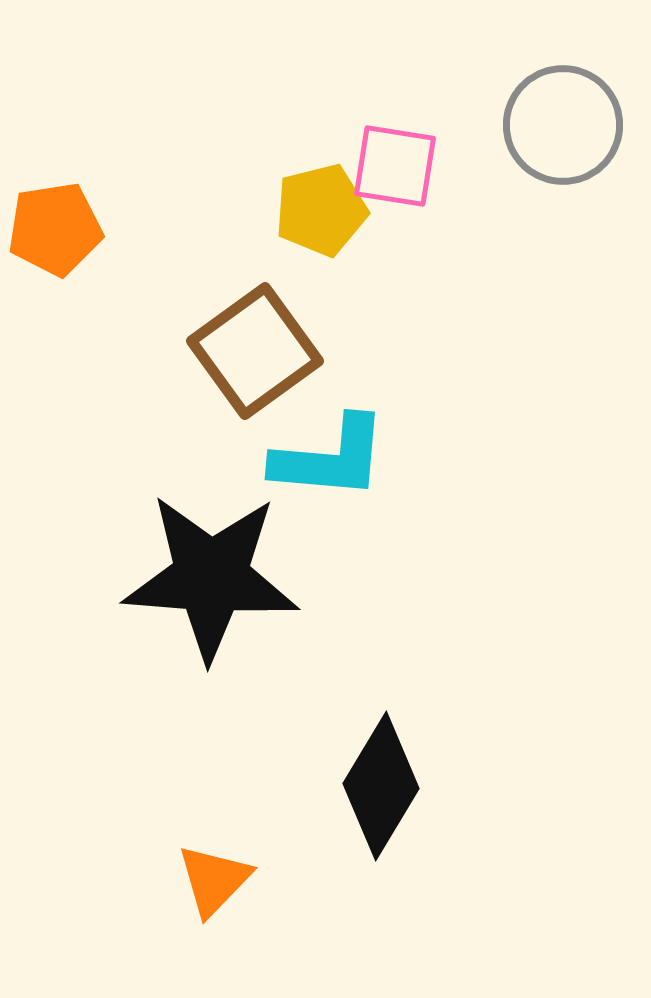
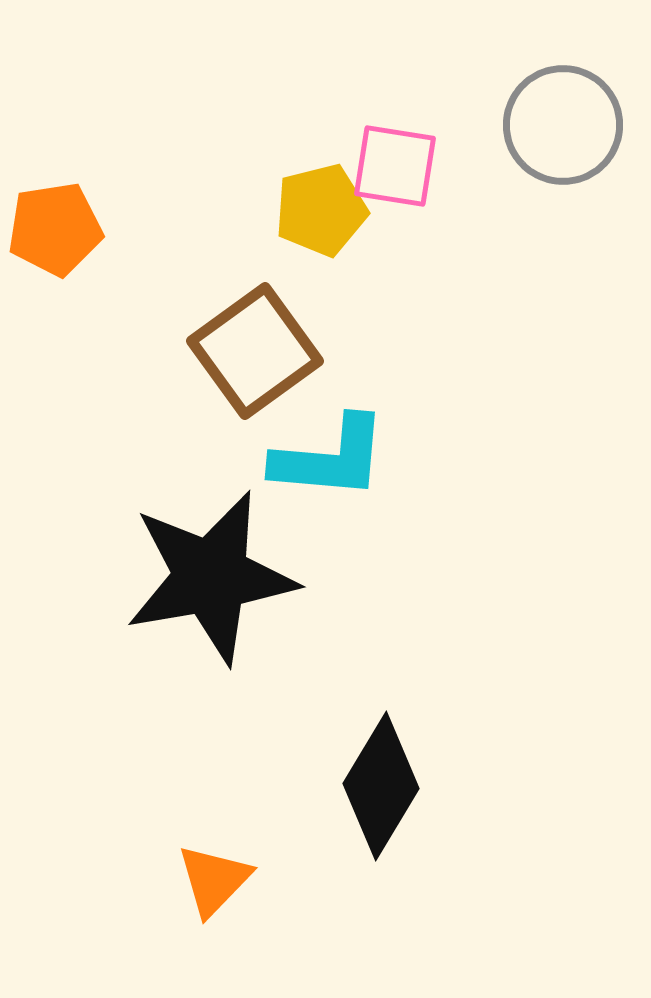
black star: rotated 14 degrees counterclockwise
